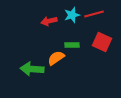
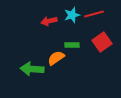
red square: rotated 30 degrees clockwise
